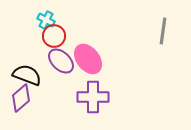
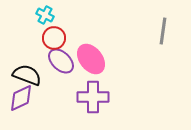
cyan cross: moved 1 px left, 5 px up
red circle: moved 2 px down
pink ellipse: moved 3 px right
purple diamond: rotated 16 degrees clockwise
